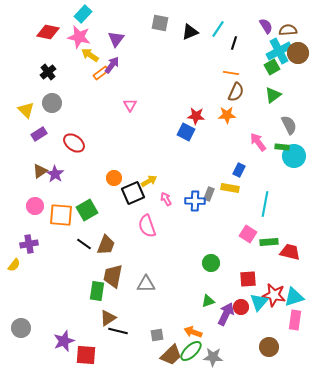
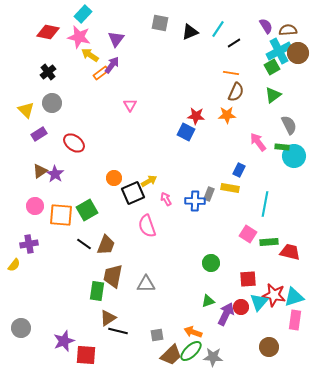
black line at (234, 43): rotated 40 degrees clockwise
